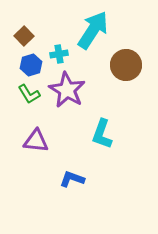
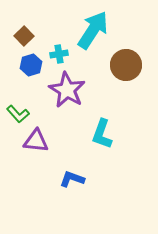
green L-shape: moved 11 px left, 20 px down; rotated 10 degrees counterclockwise
